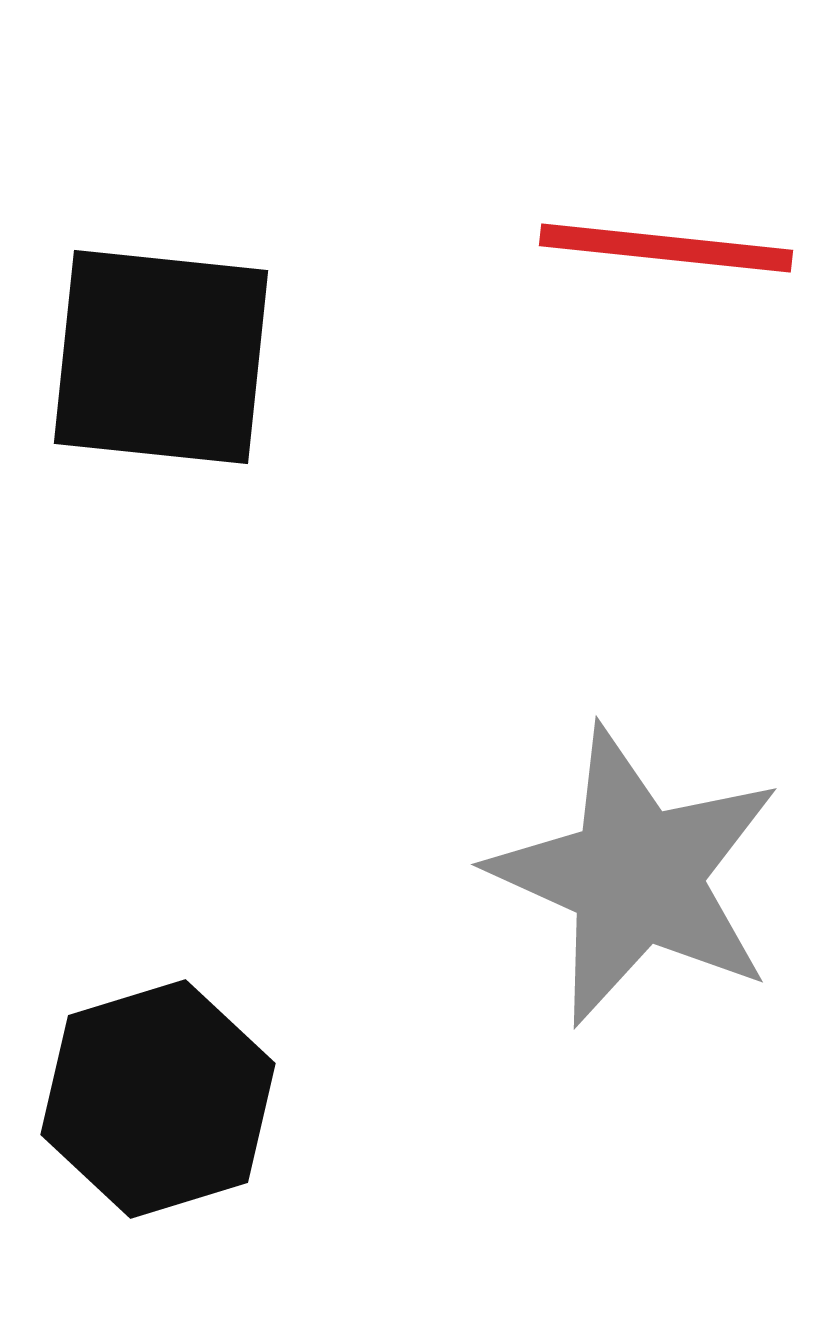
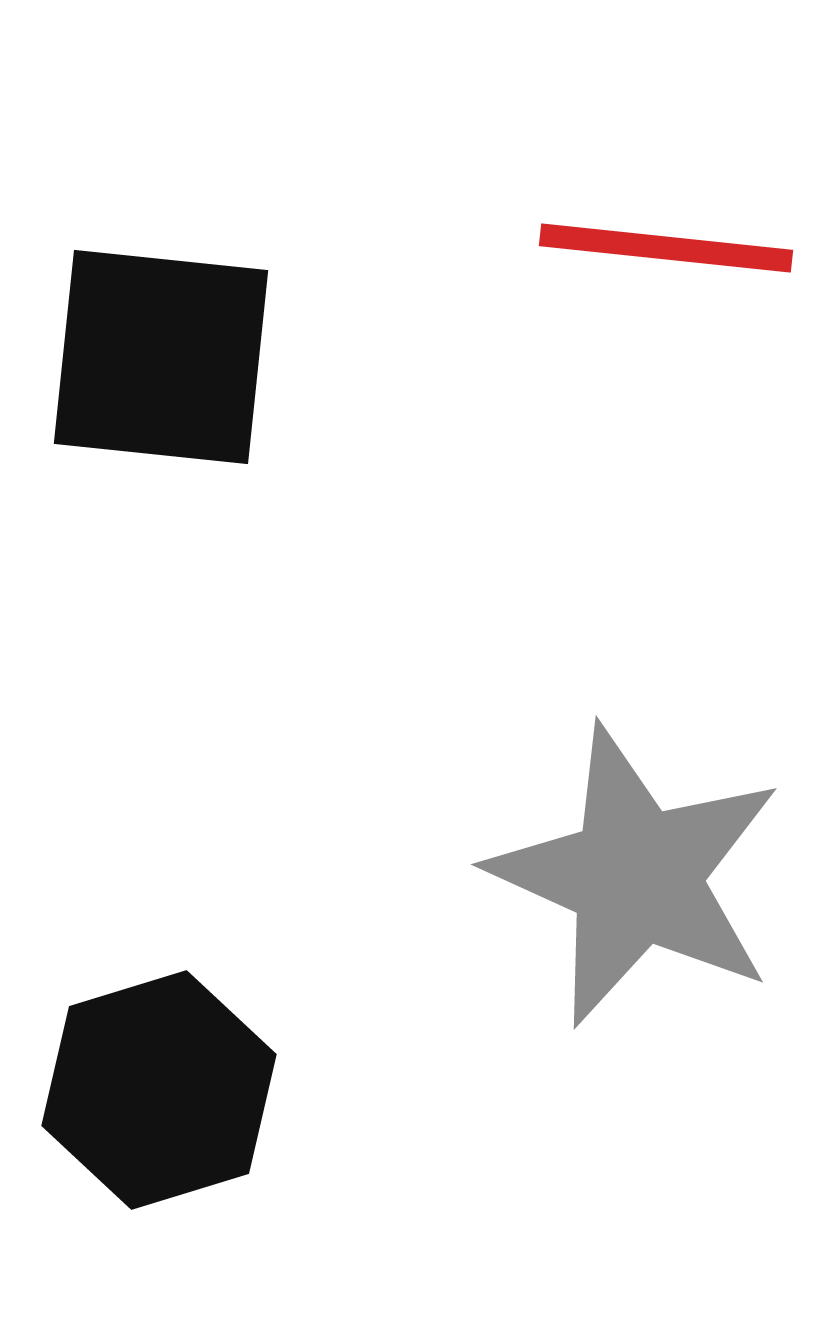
black hexagon: moved 1 px right, 9 px up
